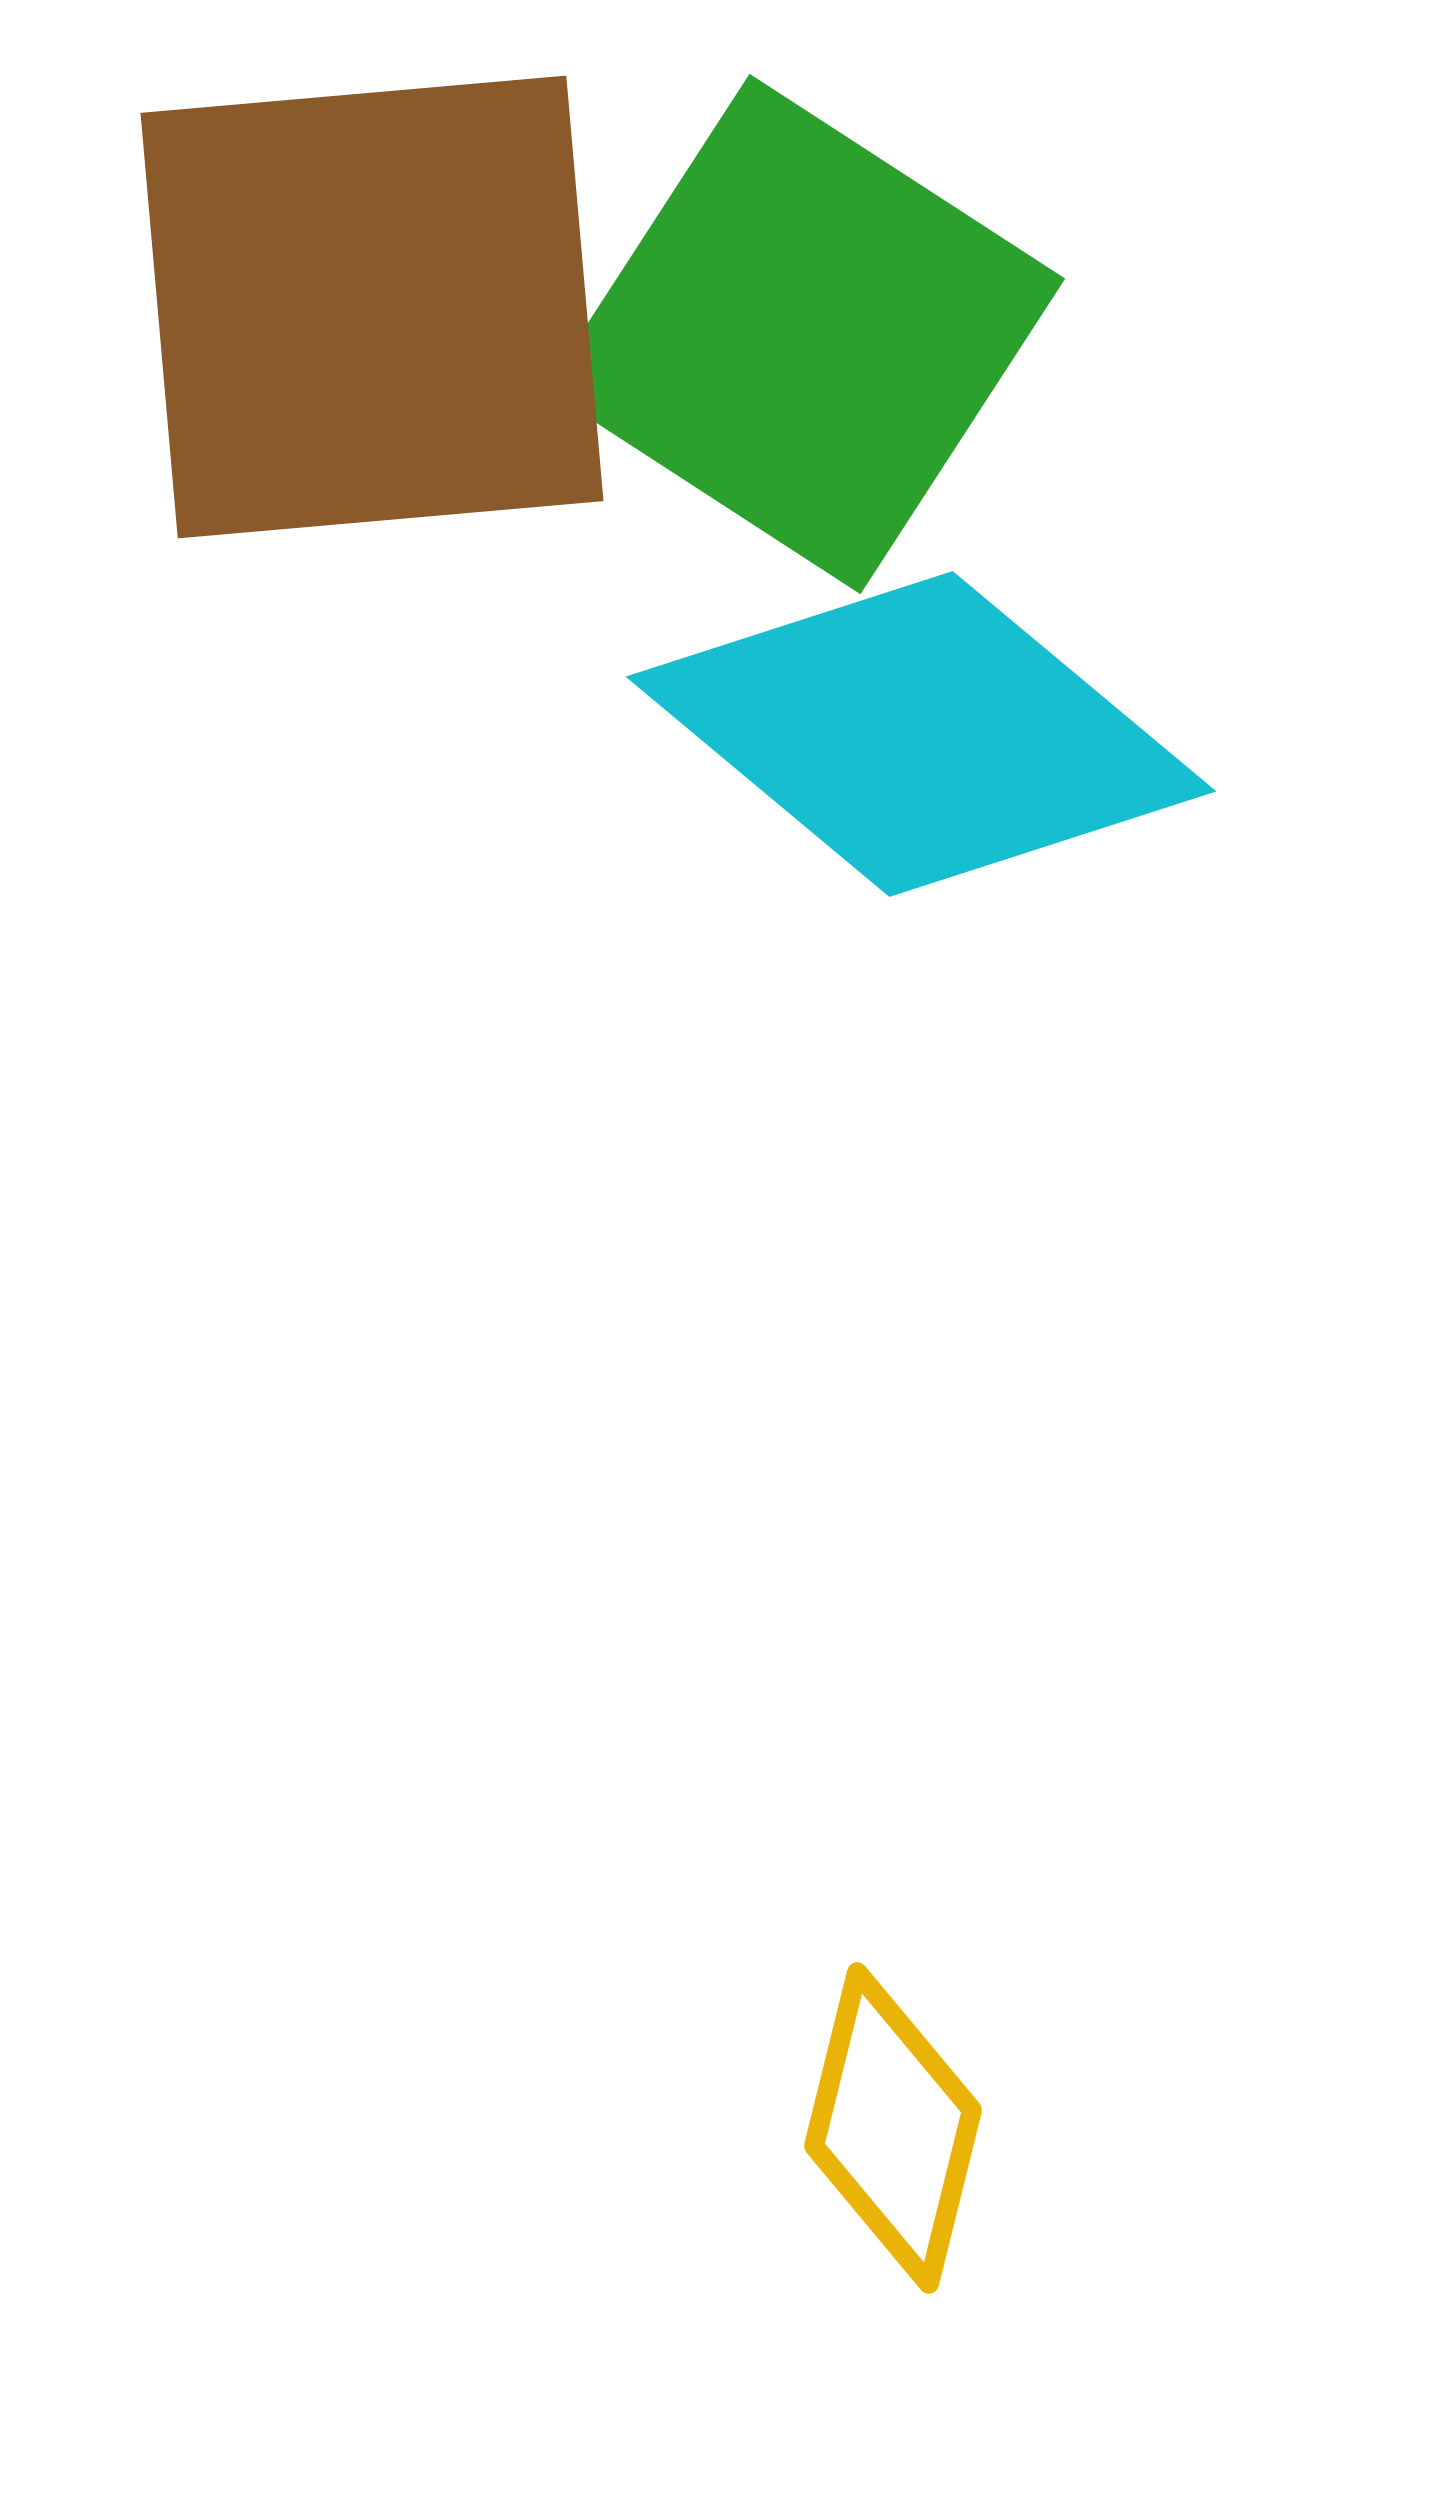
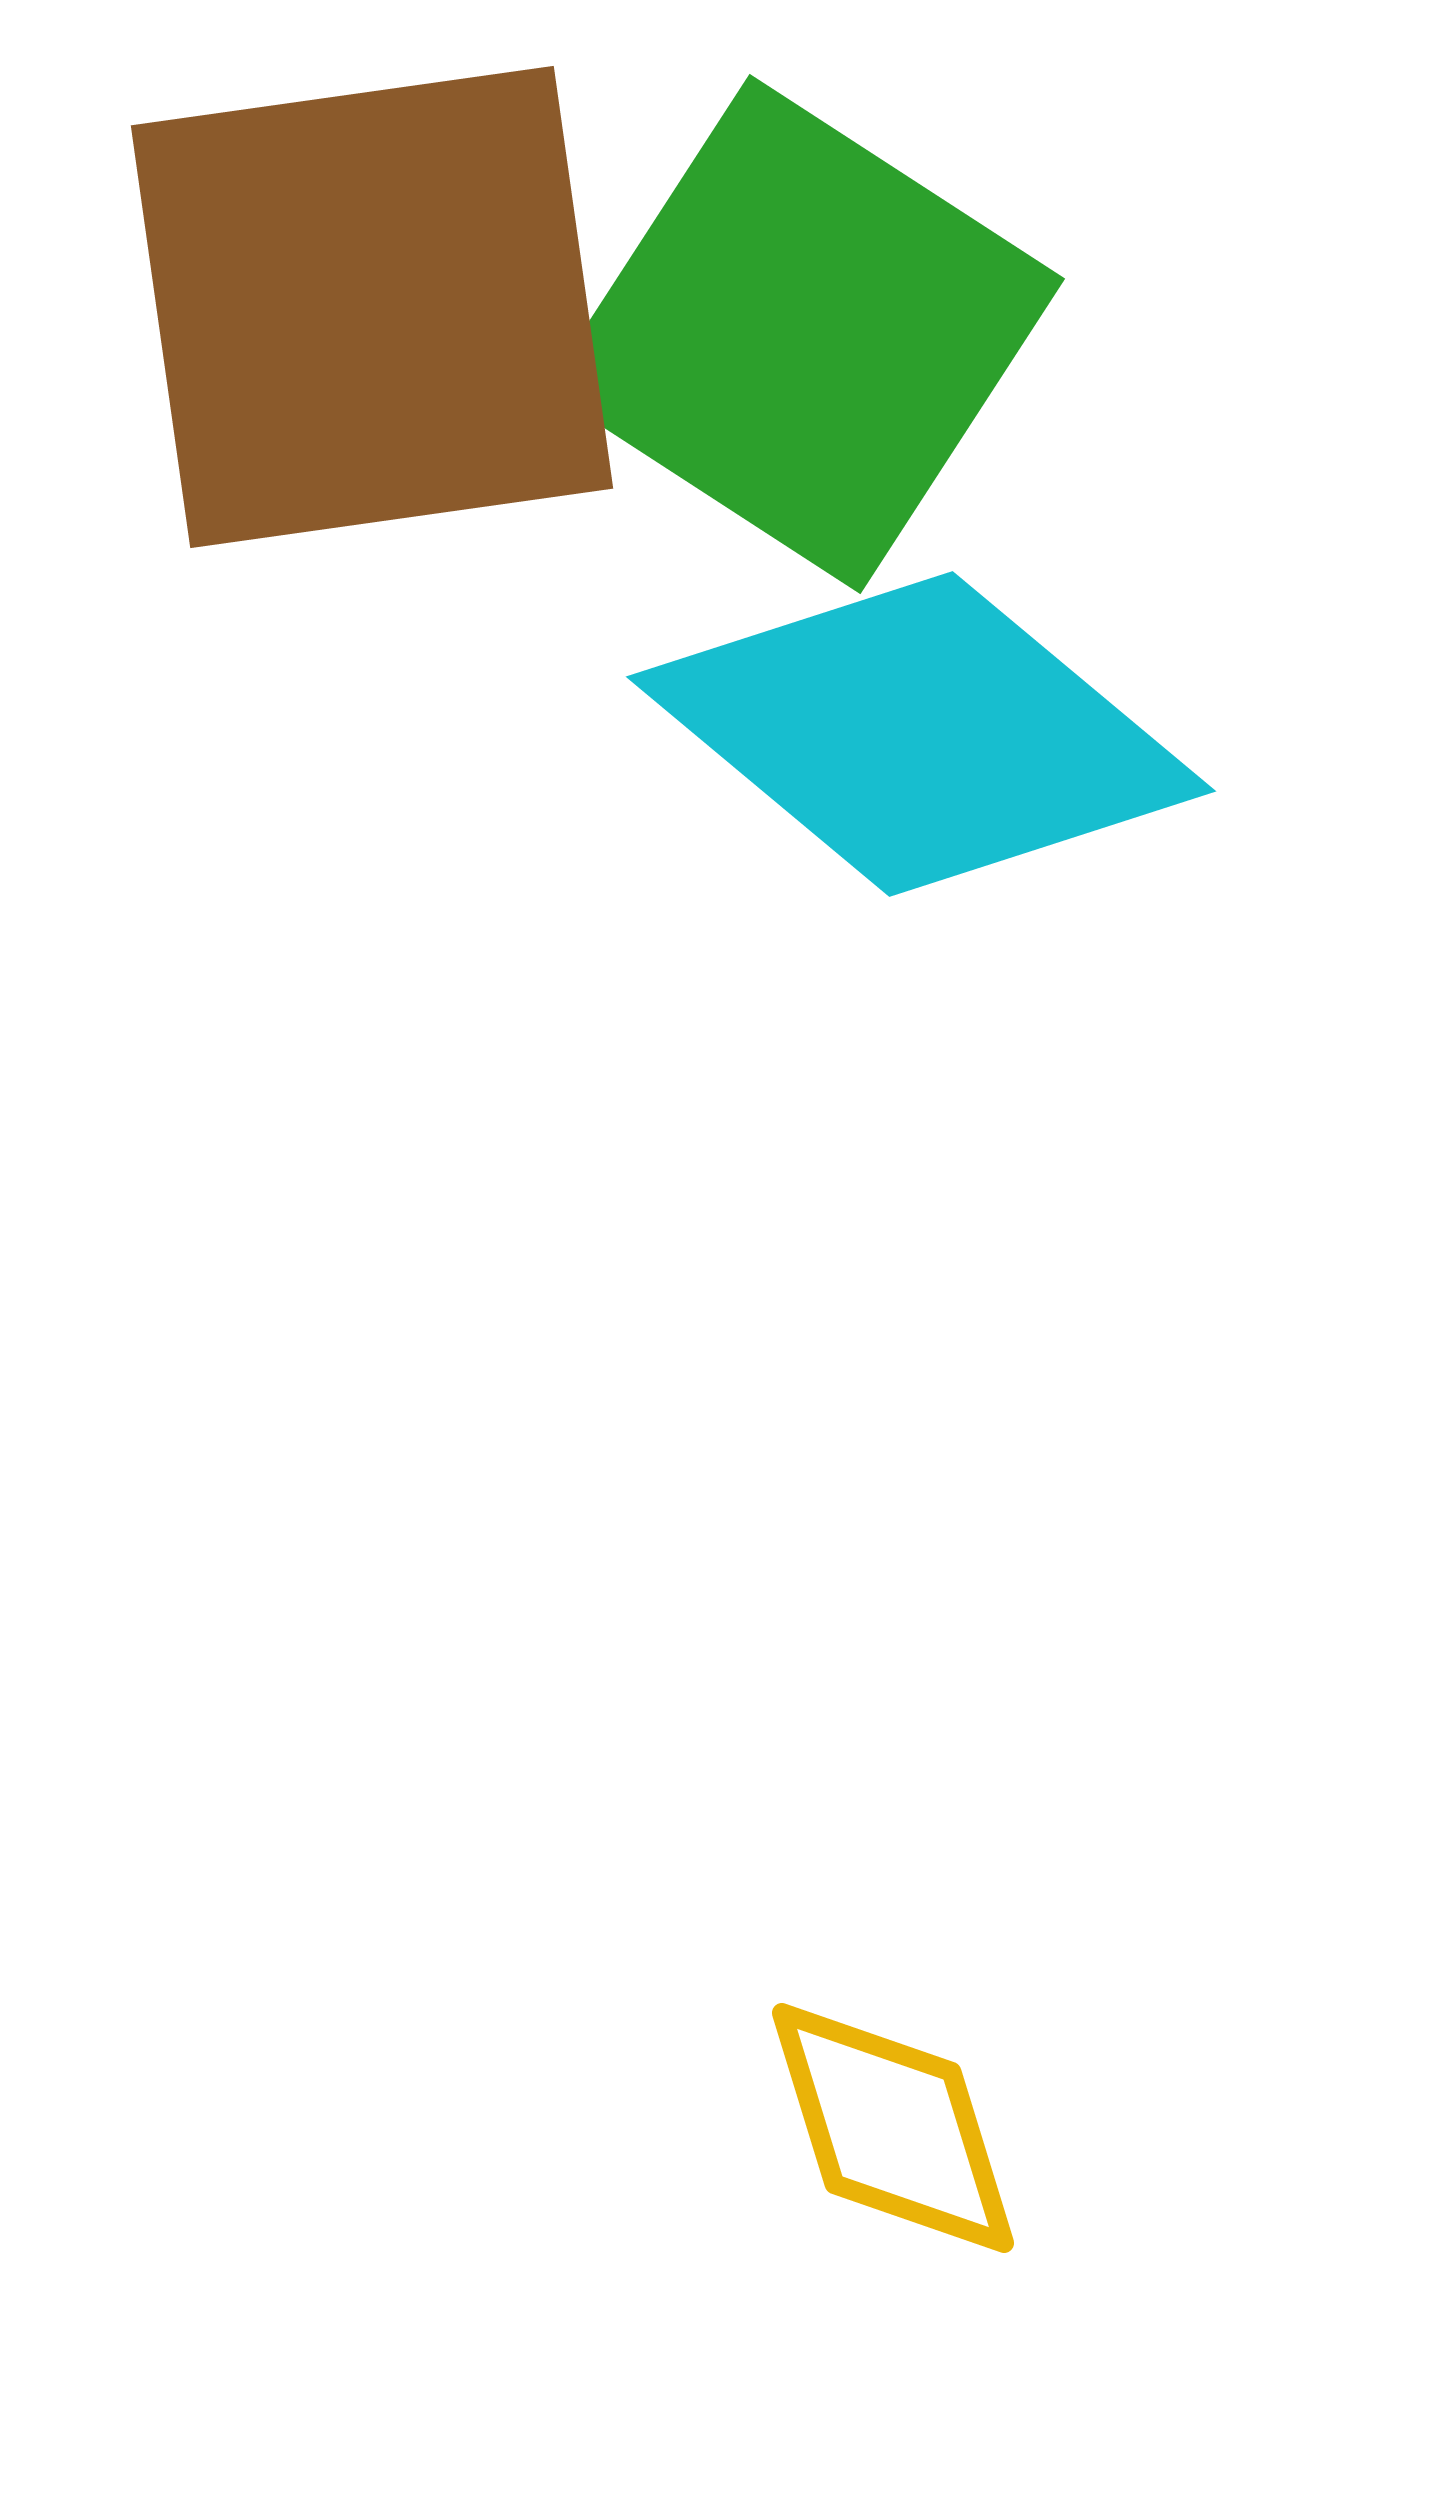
brown square: rotated 3 degrees counterclockwise
yellow diamond: rotated 31 degrees counterclockwise
